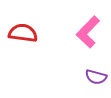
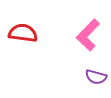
pink L-shape: moved 3 px down
